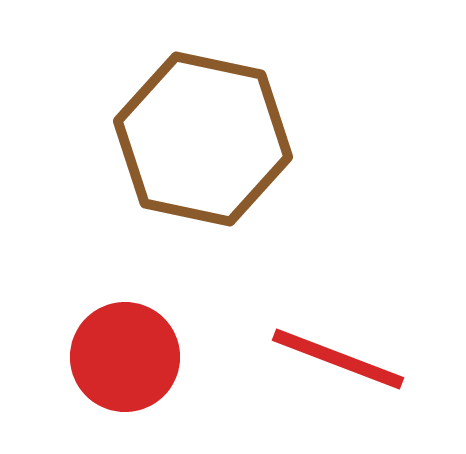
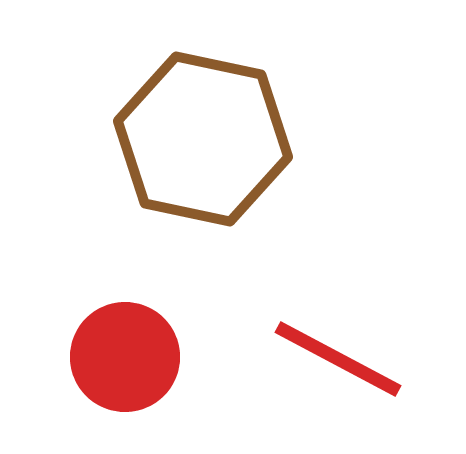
red line: rotated 7 degrees clockwise
